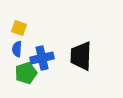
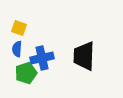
black trapezoid: moved 3 px right
